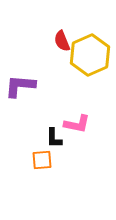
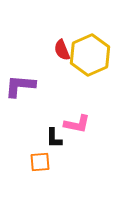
red semicircle: moved 9 px down
orange square: moved 2 px left, 2 px down
